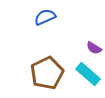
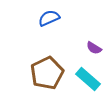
blue semicircle: moved 4 px right, 1 px down
cyan rectangle: moved 5 px down
